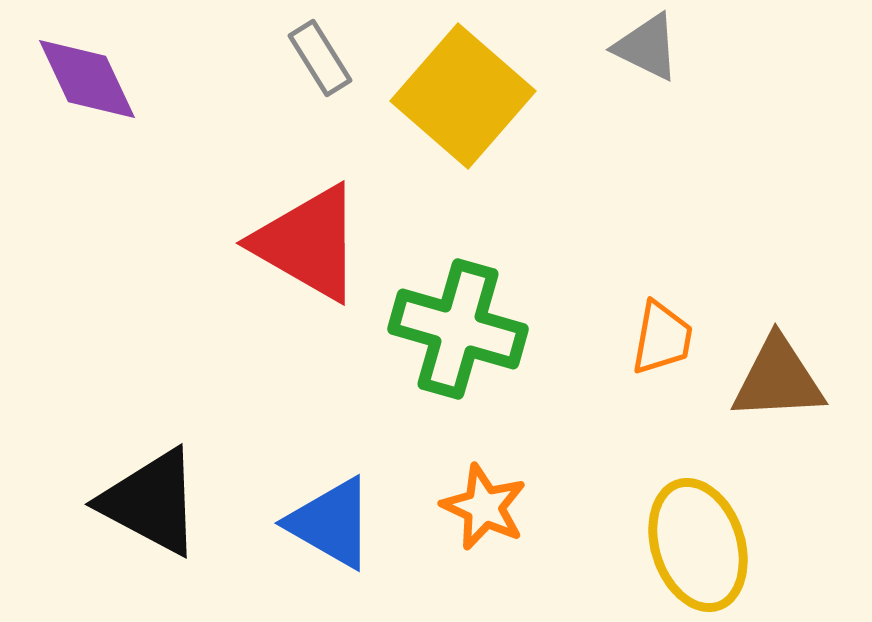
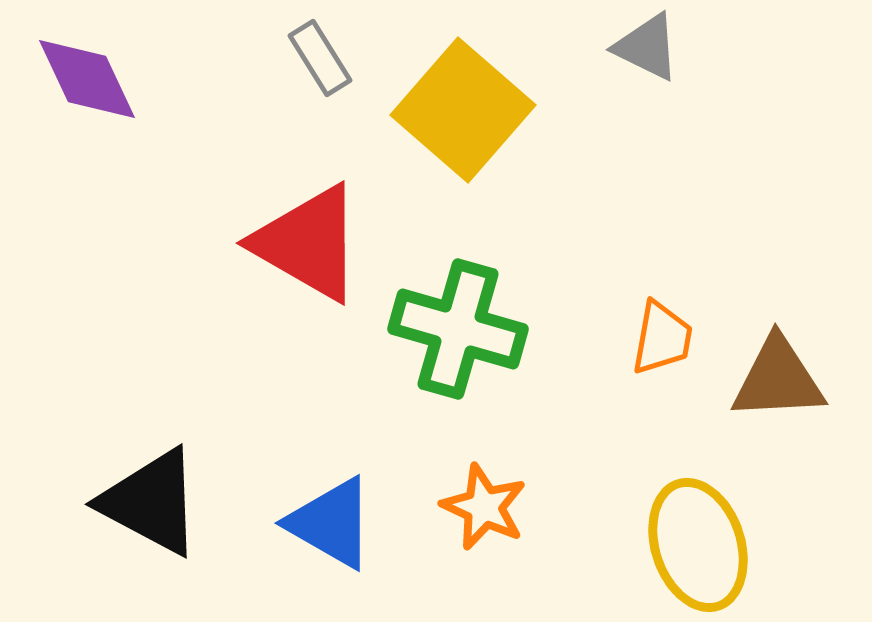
yellow square: moved 14 px down
